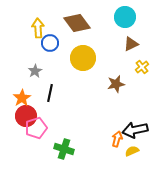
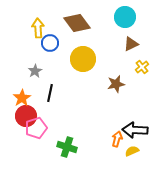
yellow circle: moved 1 px down
black arrow: rotated 15 degrees clockwise
green cross: moved 3 px right, 2 px up
